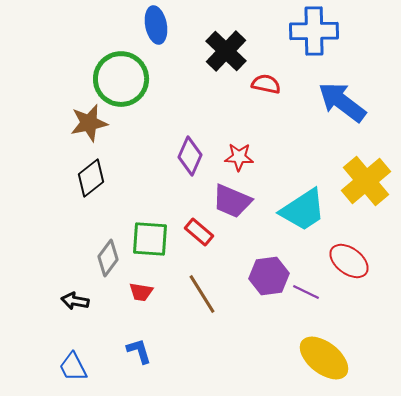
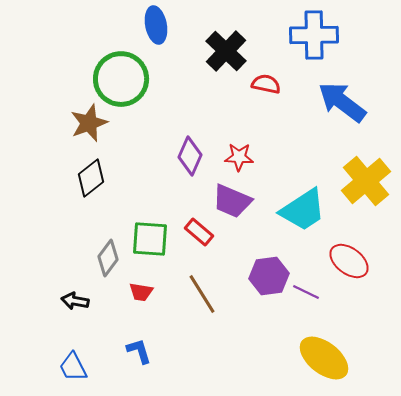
blue cross: moved 4 px down
brown star: rotated 9 degrees counterclockwise
